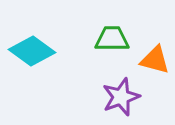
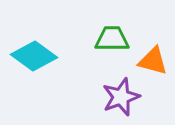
cyan diamond: moved 2 px right, 5 px down
orange triangle: moved 2 px left, 1 px down
